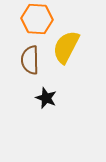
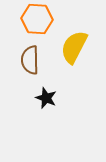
yellow semicircle: moved 8 px right
